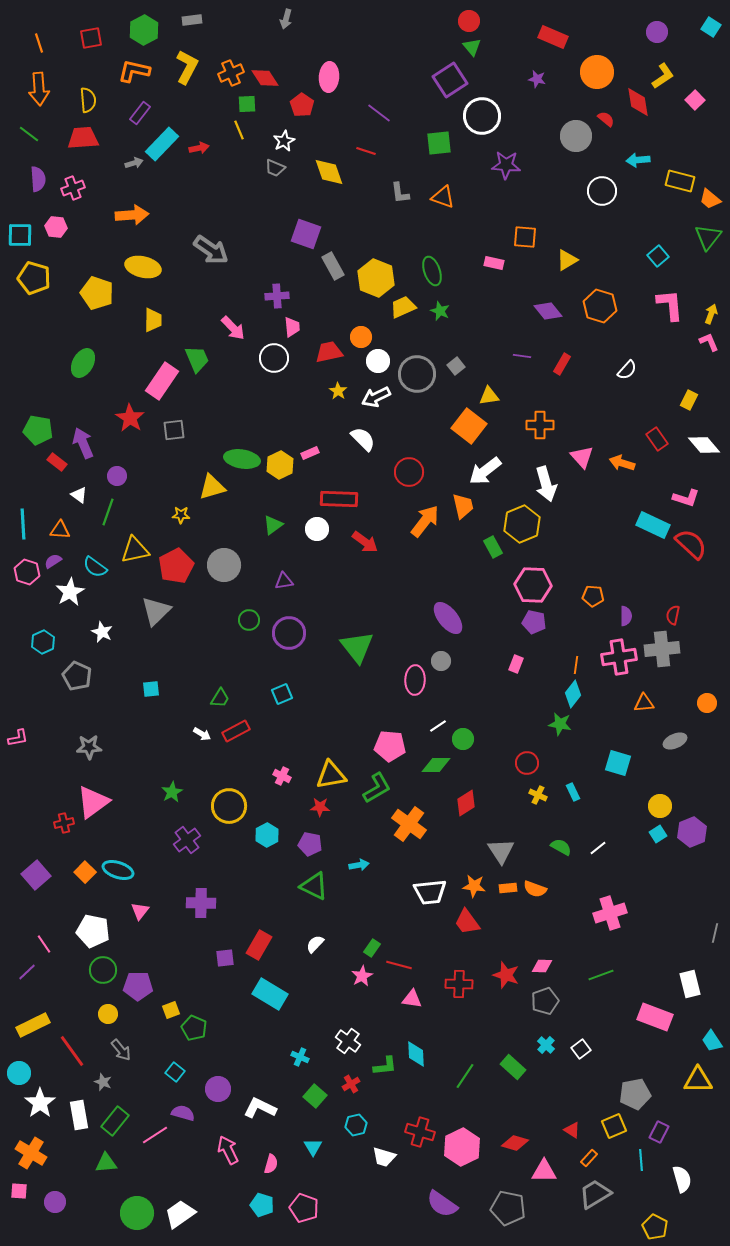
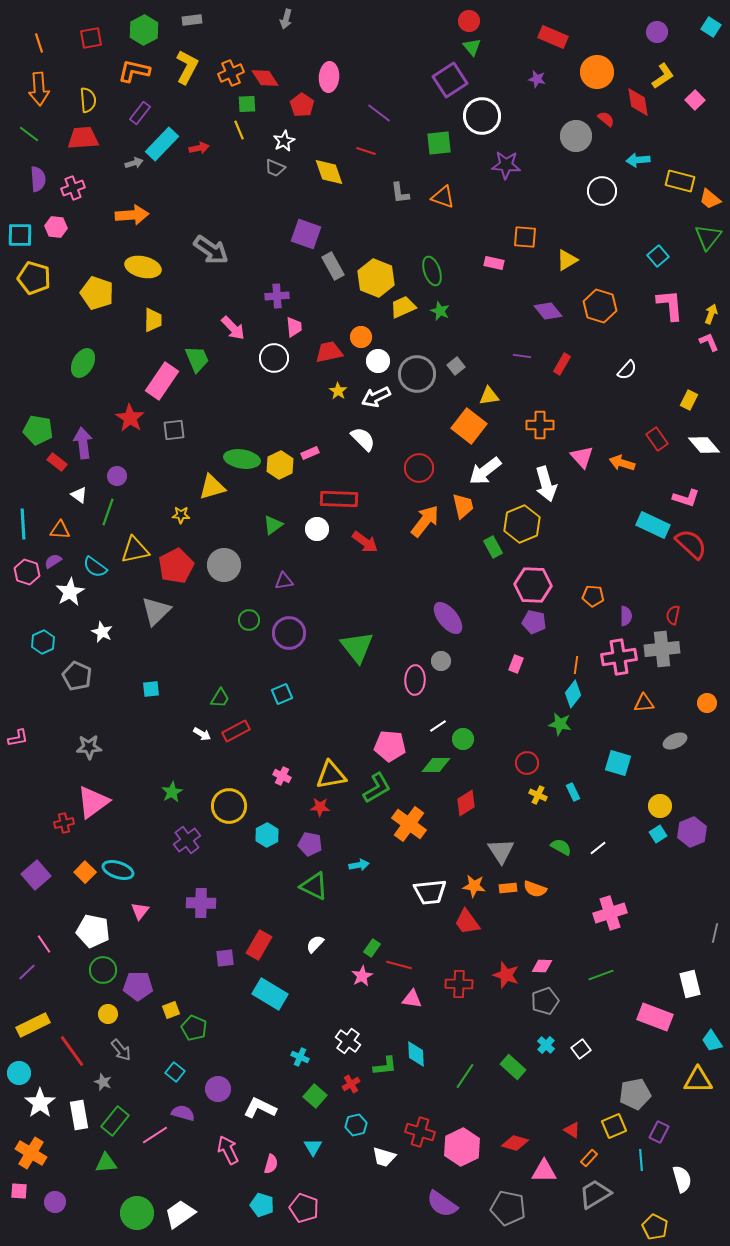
pink trapezoid at (292, 327): moved 2 px right
purple arrow at (83, 443): rotated 16 degrees clockwise
red circle at (409, 472): moved 10 px right, 4 px up
